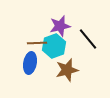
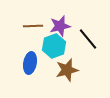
brown line: moved 4 px left, 17 px up
